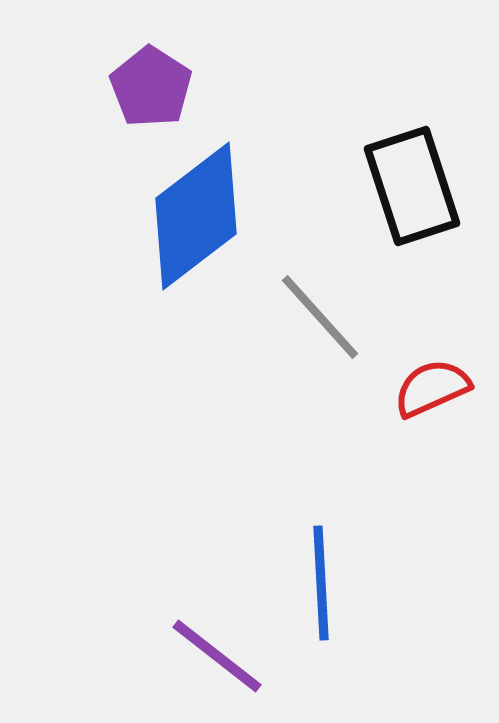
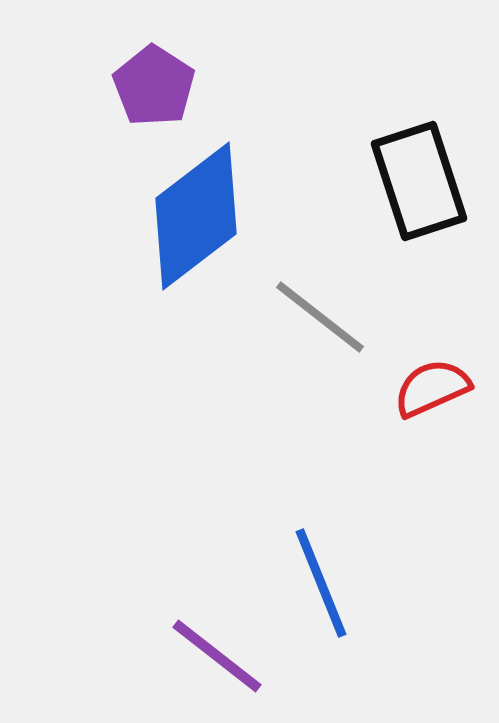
purple pentagon: moved 3 px right, 1 px up
black rectangle: moved 7 px right, 5 px up
gray line: rotated 10 degrees counterclockwise
blue line: rotated 19 degrees counterclockwise
